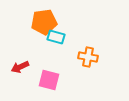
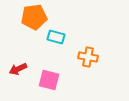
orange pentagon: moved 10 px left, 5 px up
red arrow: moved 2 px left, 2 px down
